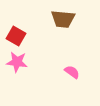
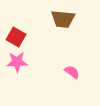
red square: moved 1 px down
pink star: rotated 10 degrees counterclockwise
